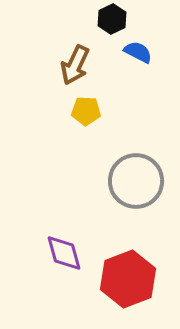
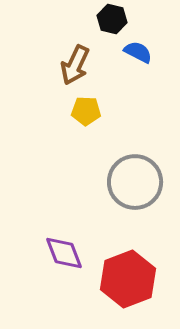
black hexagon: rotated 20 degrees counterclockwise
gray circle: moved 1 px left, 1 px down
purple diamond: rotated 6 degrees counterclockwise
